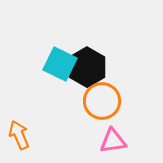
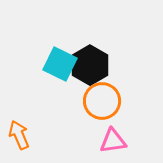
black hexagon: moved 3 px right, 2 px up
